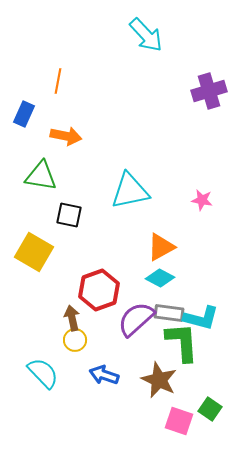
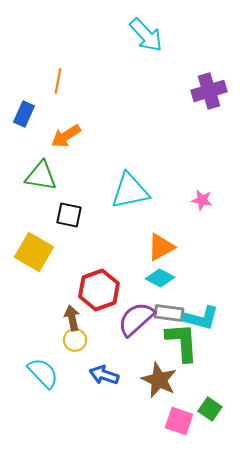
orange arrow: rotated 136 degrees clockwise
